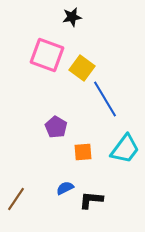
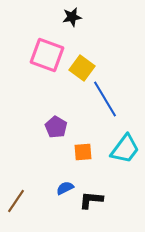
brown line: moved 2 px down
